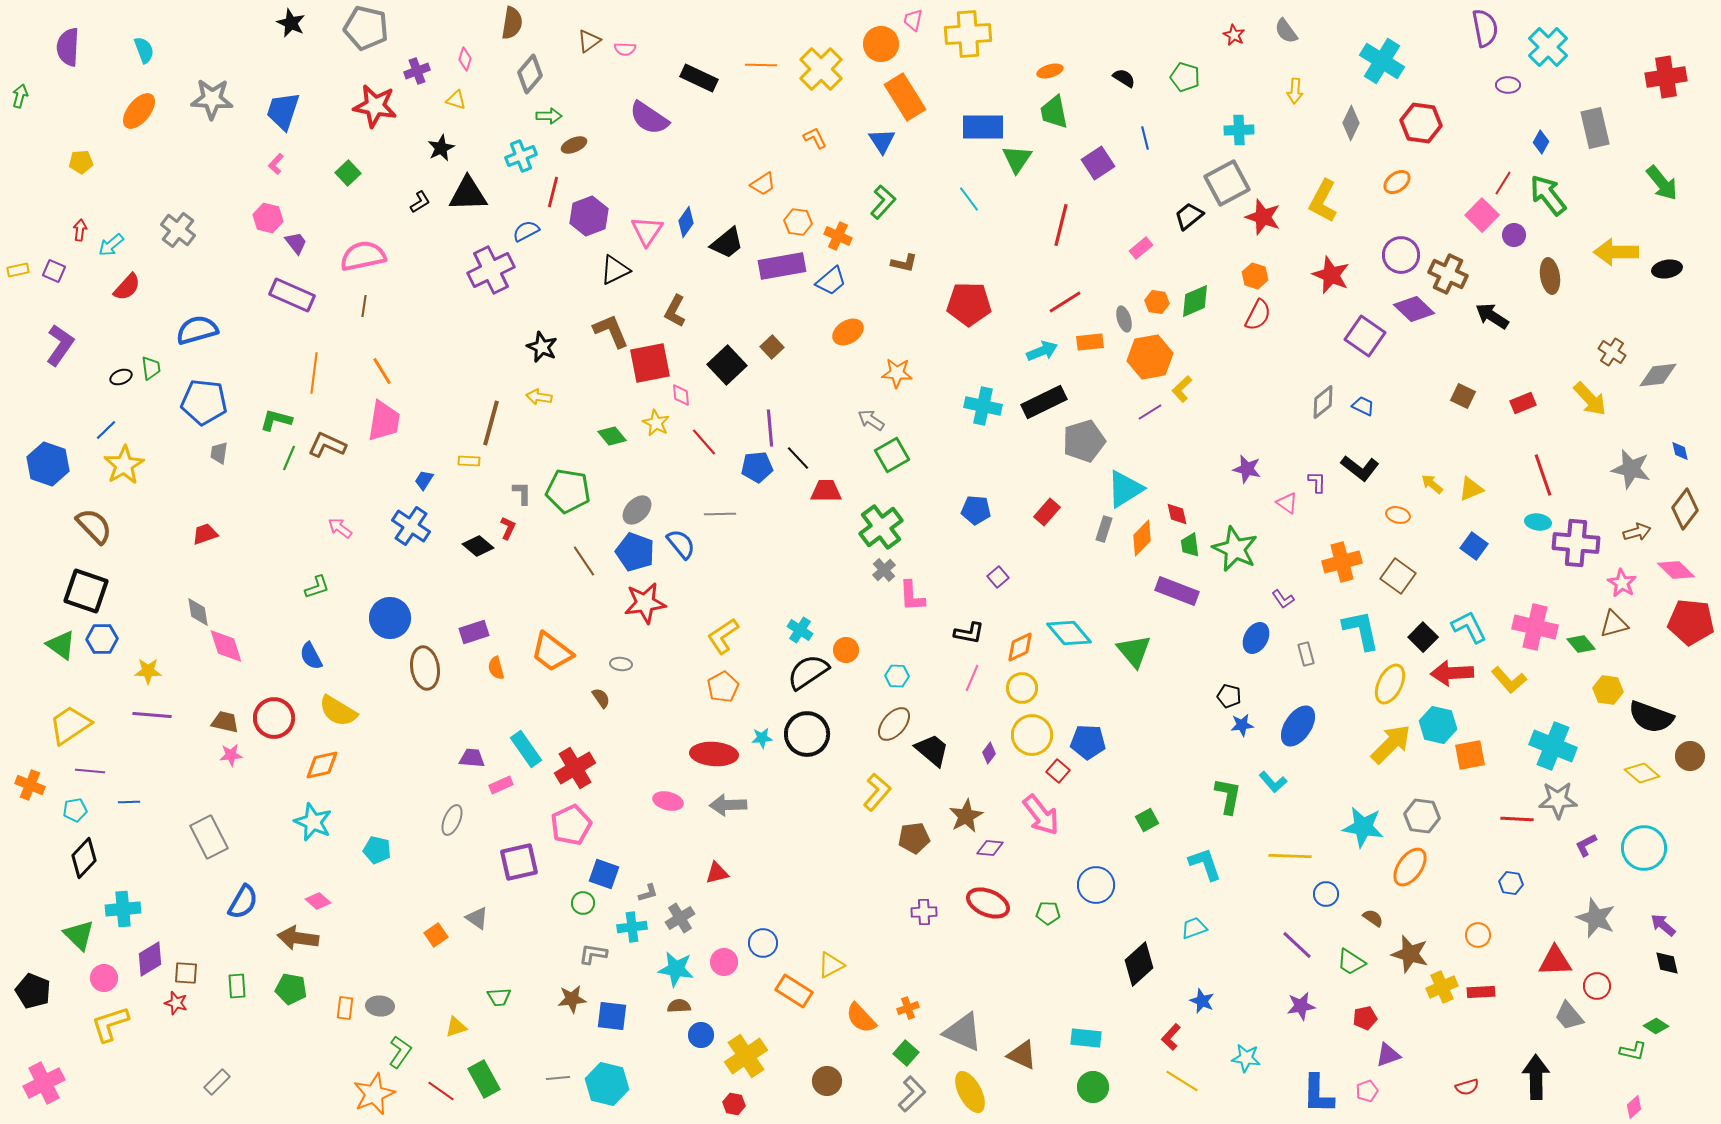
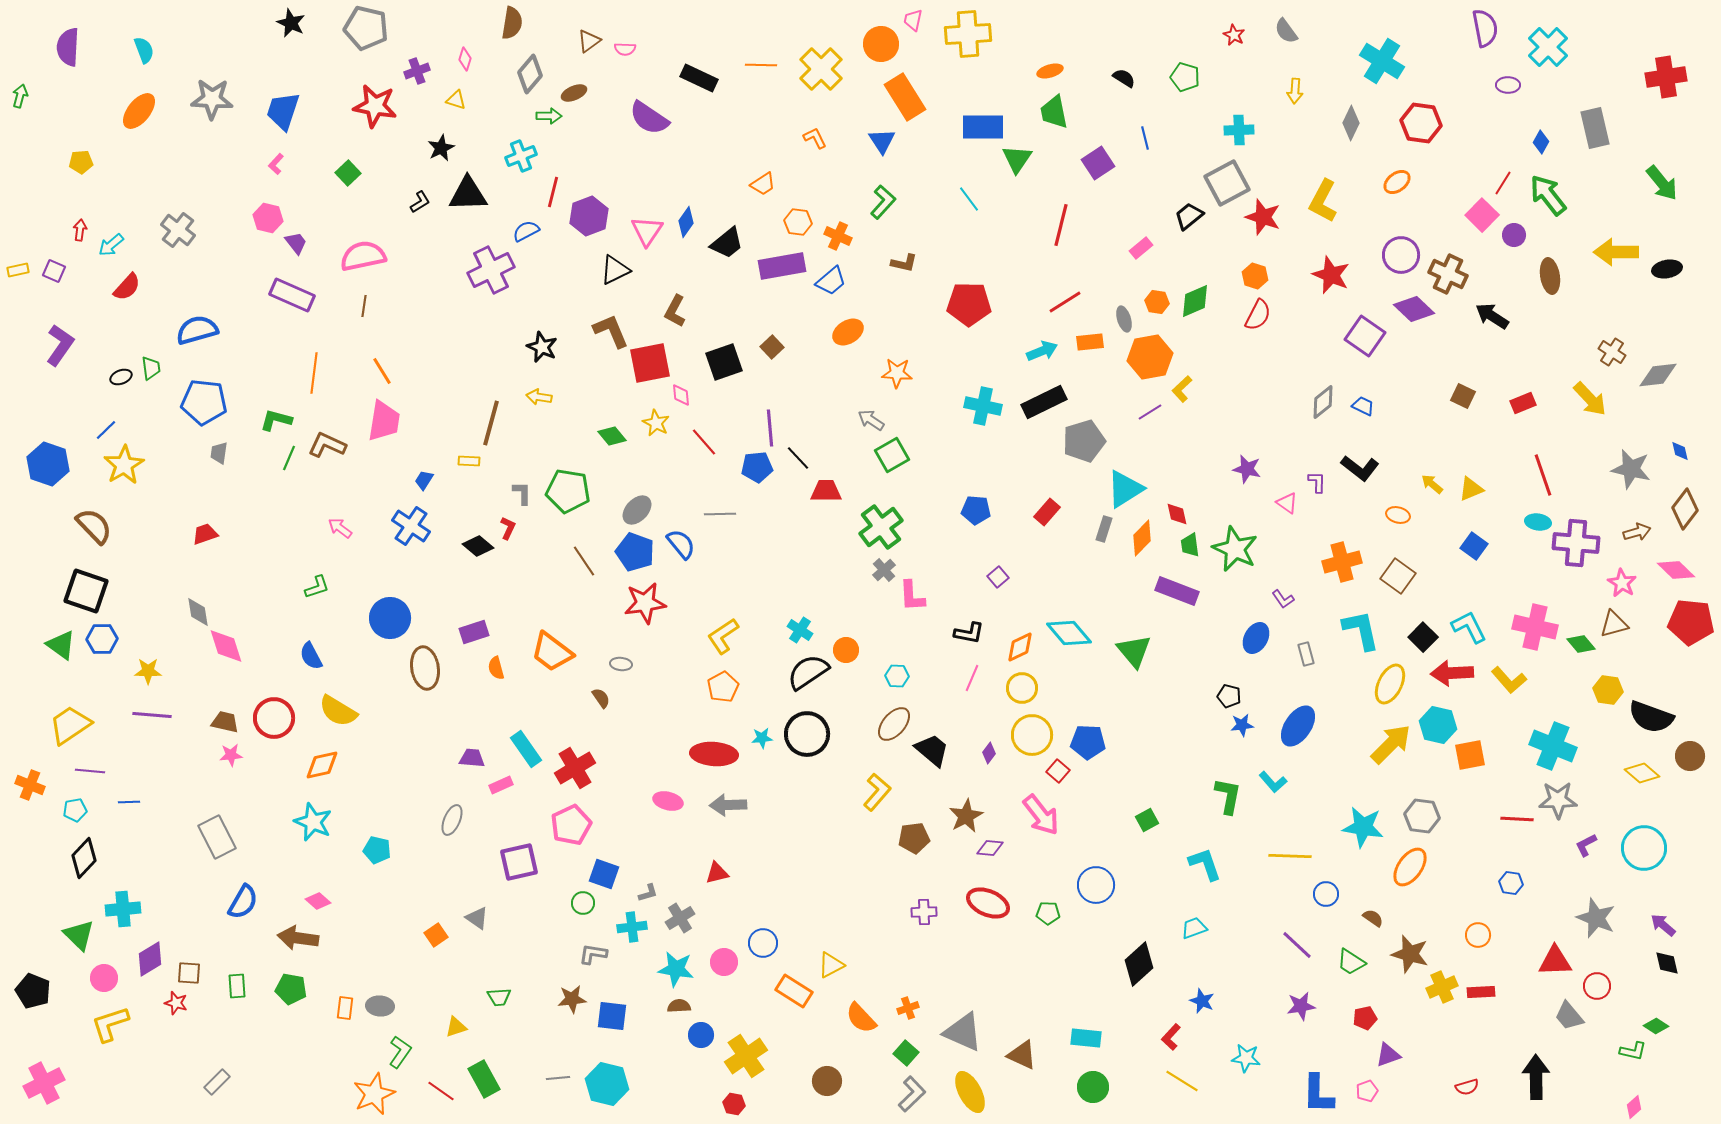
brown ellipse at (574, 145): moved 52 px up
black square at (727, 365): moved 3 px left, 3 px up; rotated 24 degrees clockwise
gray rectangle at (209, 837): moved 8 px right
brown square at (186, 973): moved 3 px right
